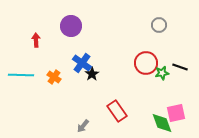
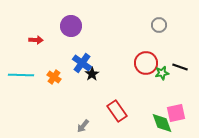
red arrow: rotated 96 degrees clockwise
